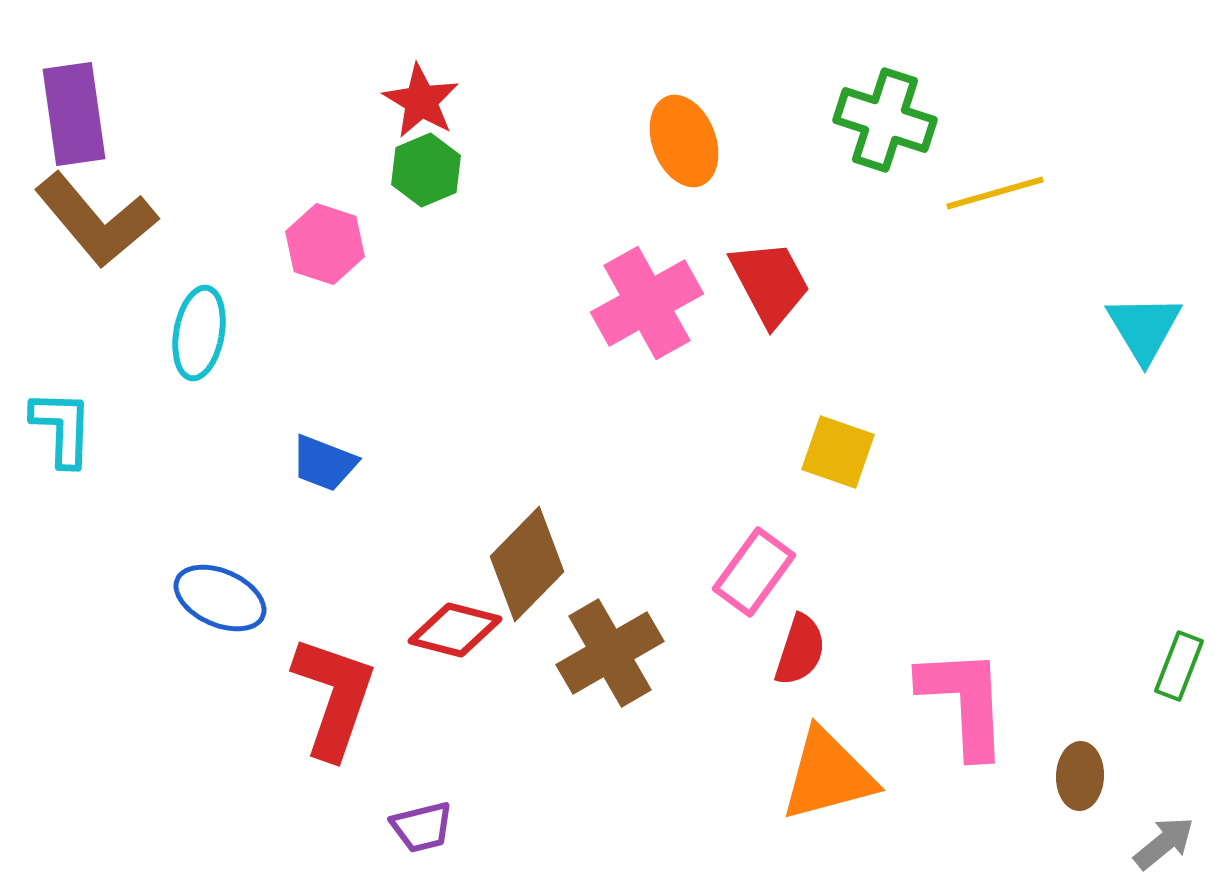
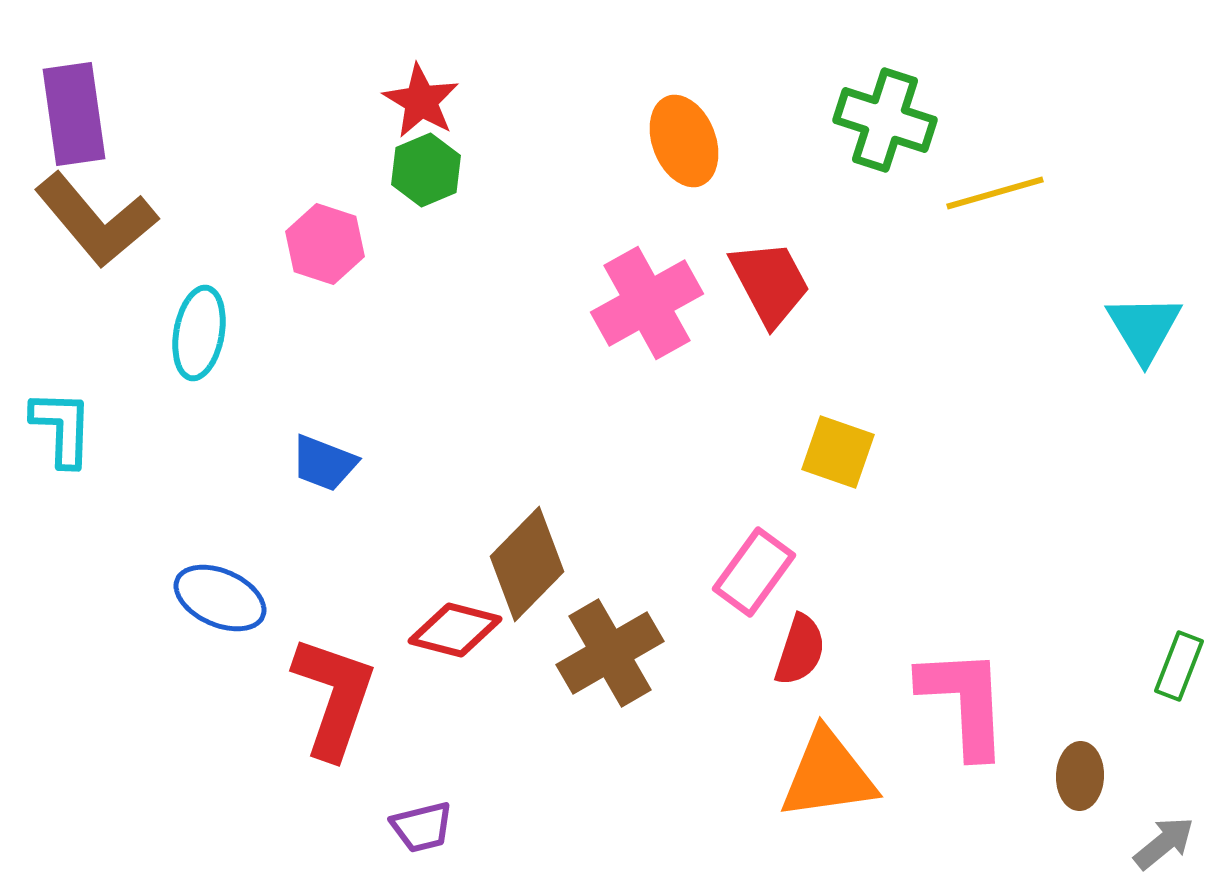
orange triangle: rotated 7 degrees clockwise
